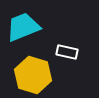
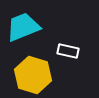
white rectangle: moved 1 px right, 1 px up
